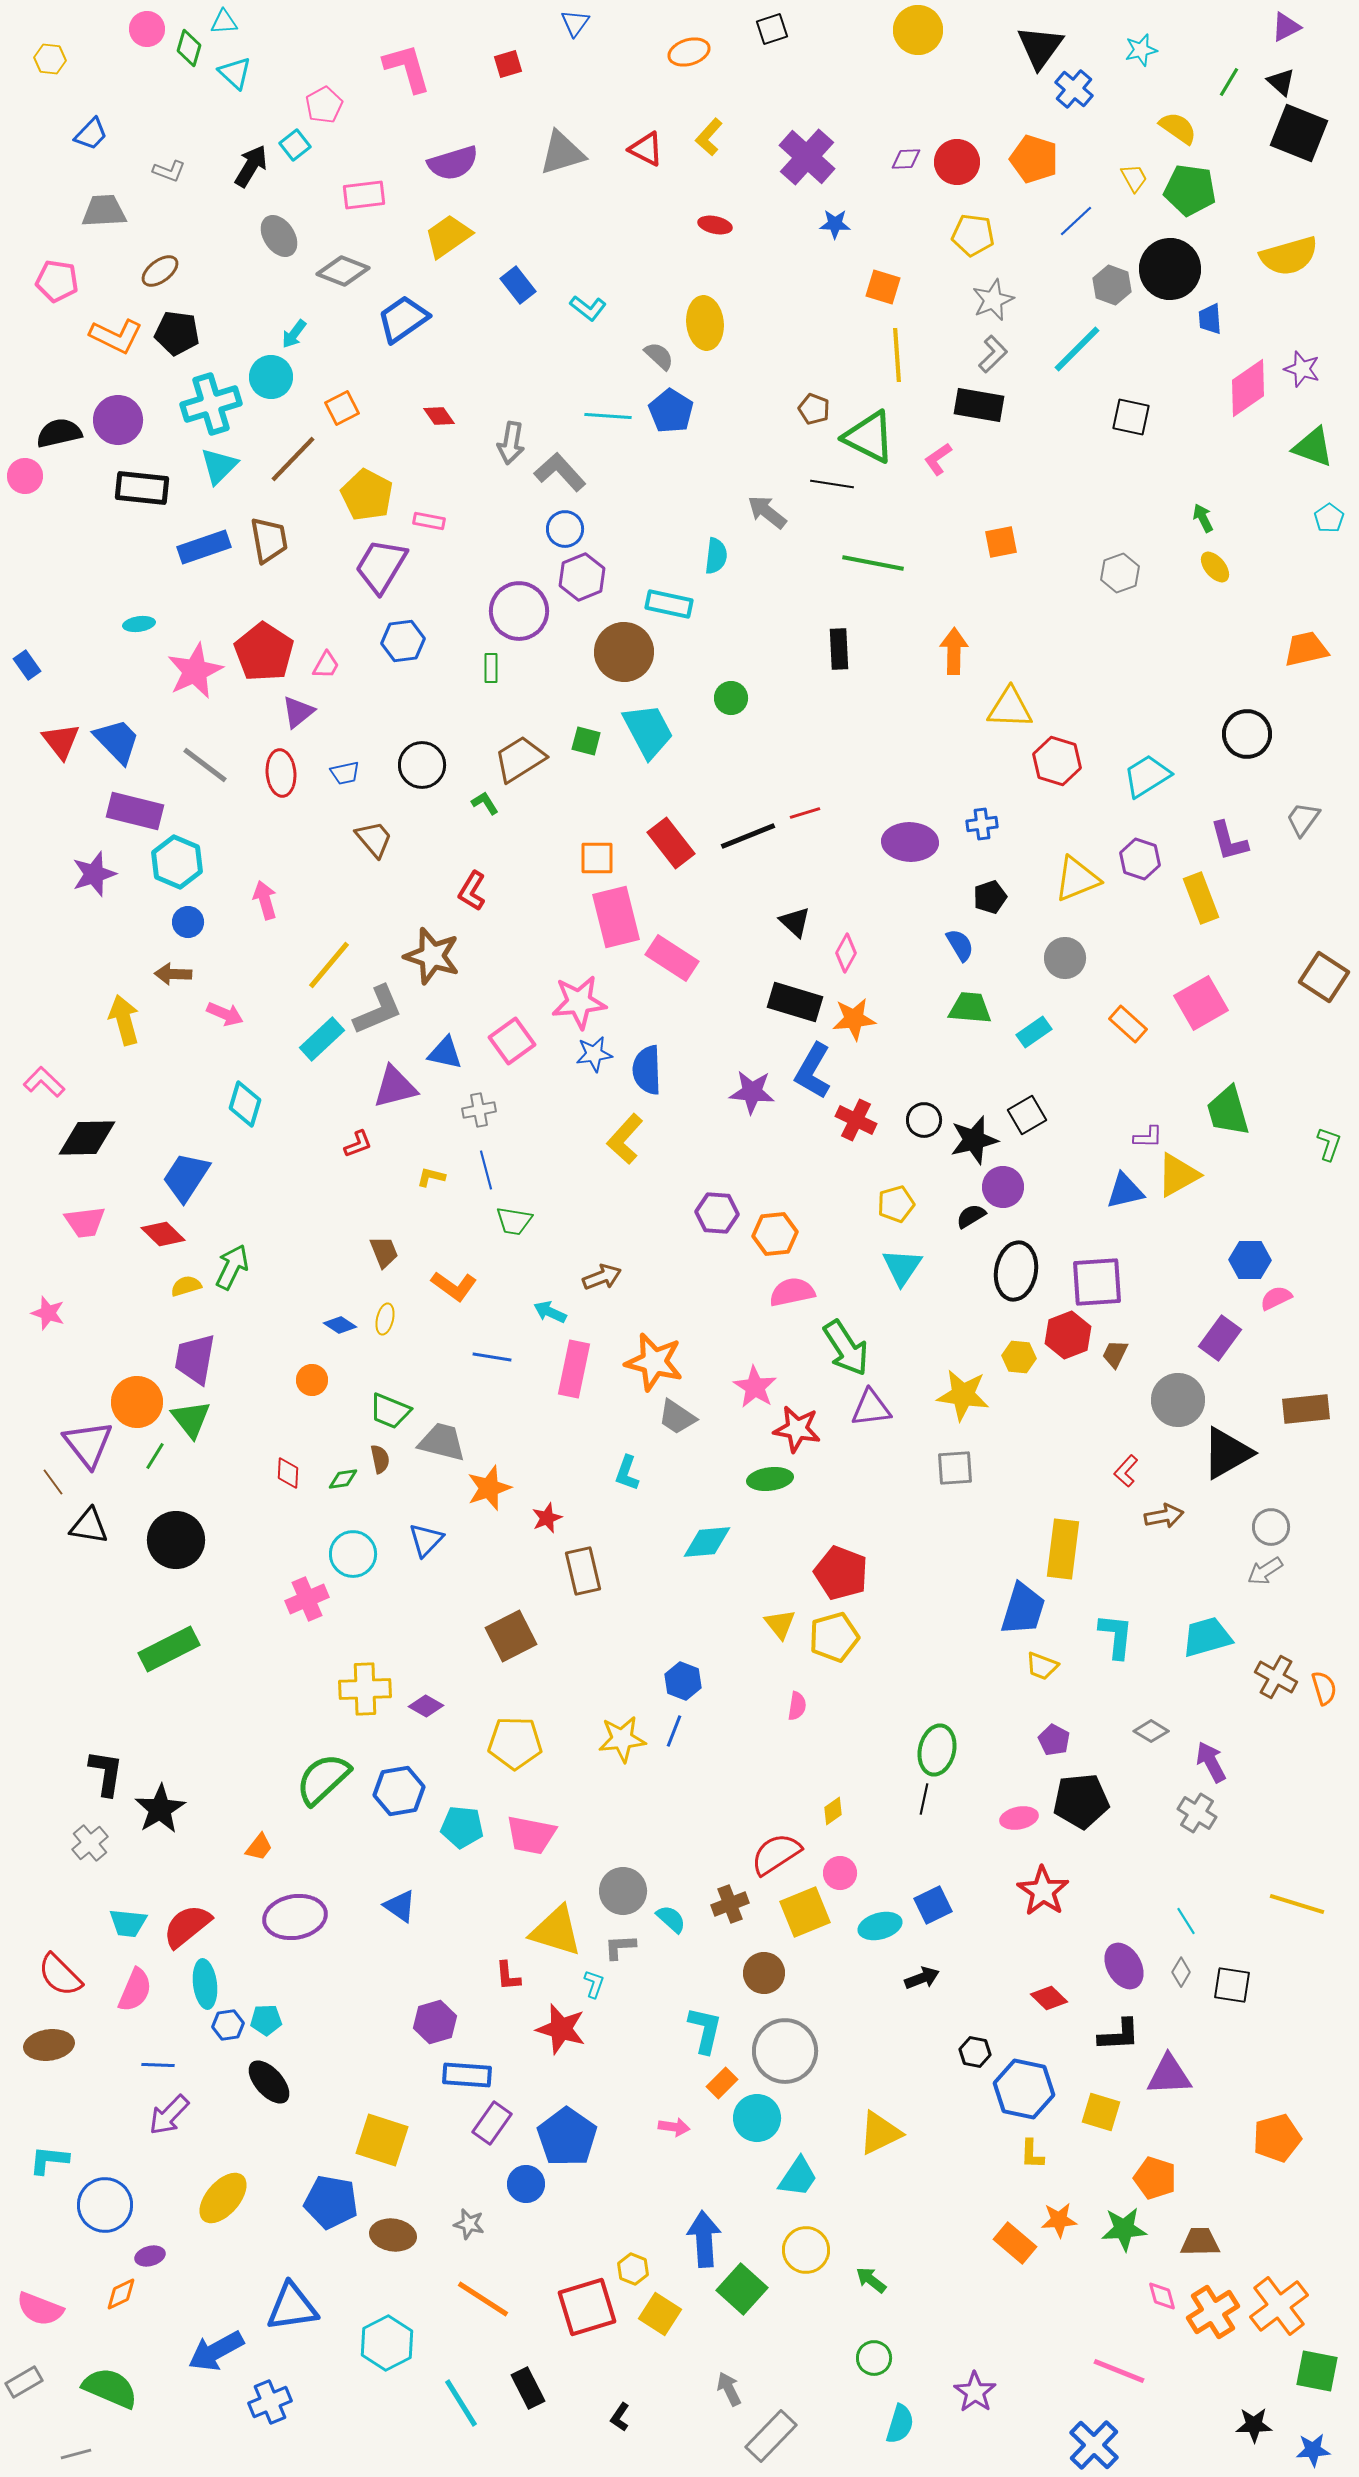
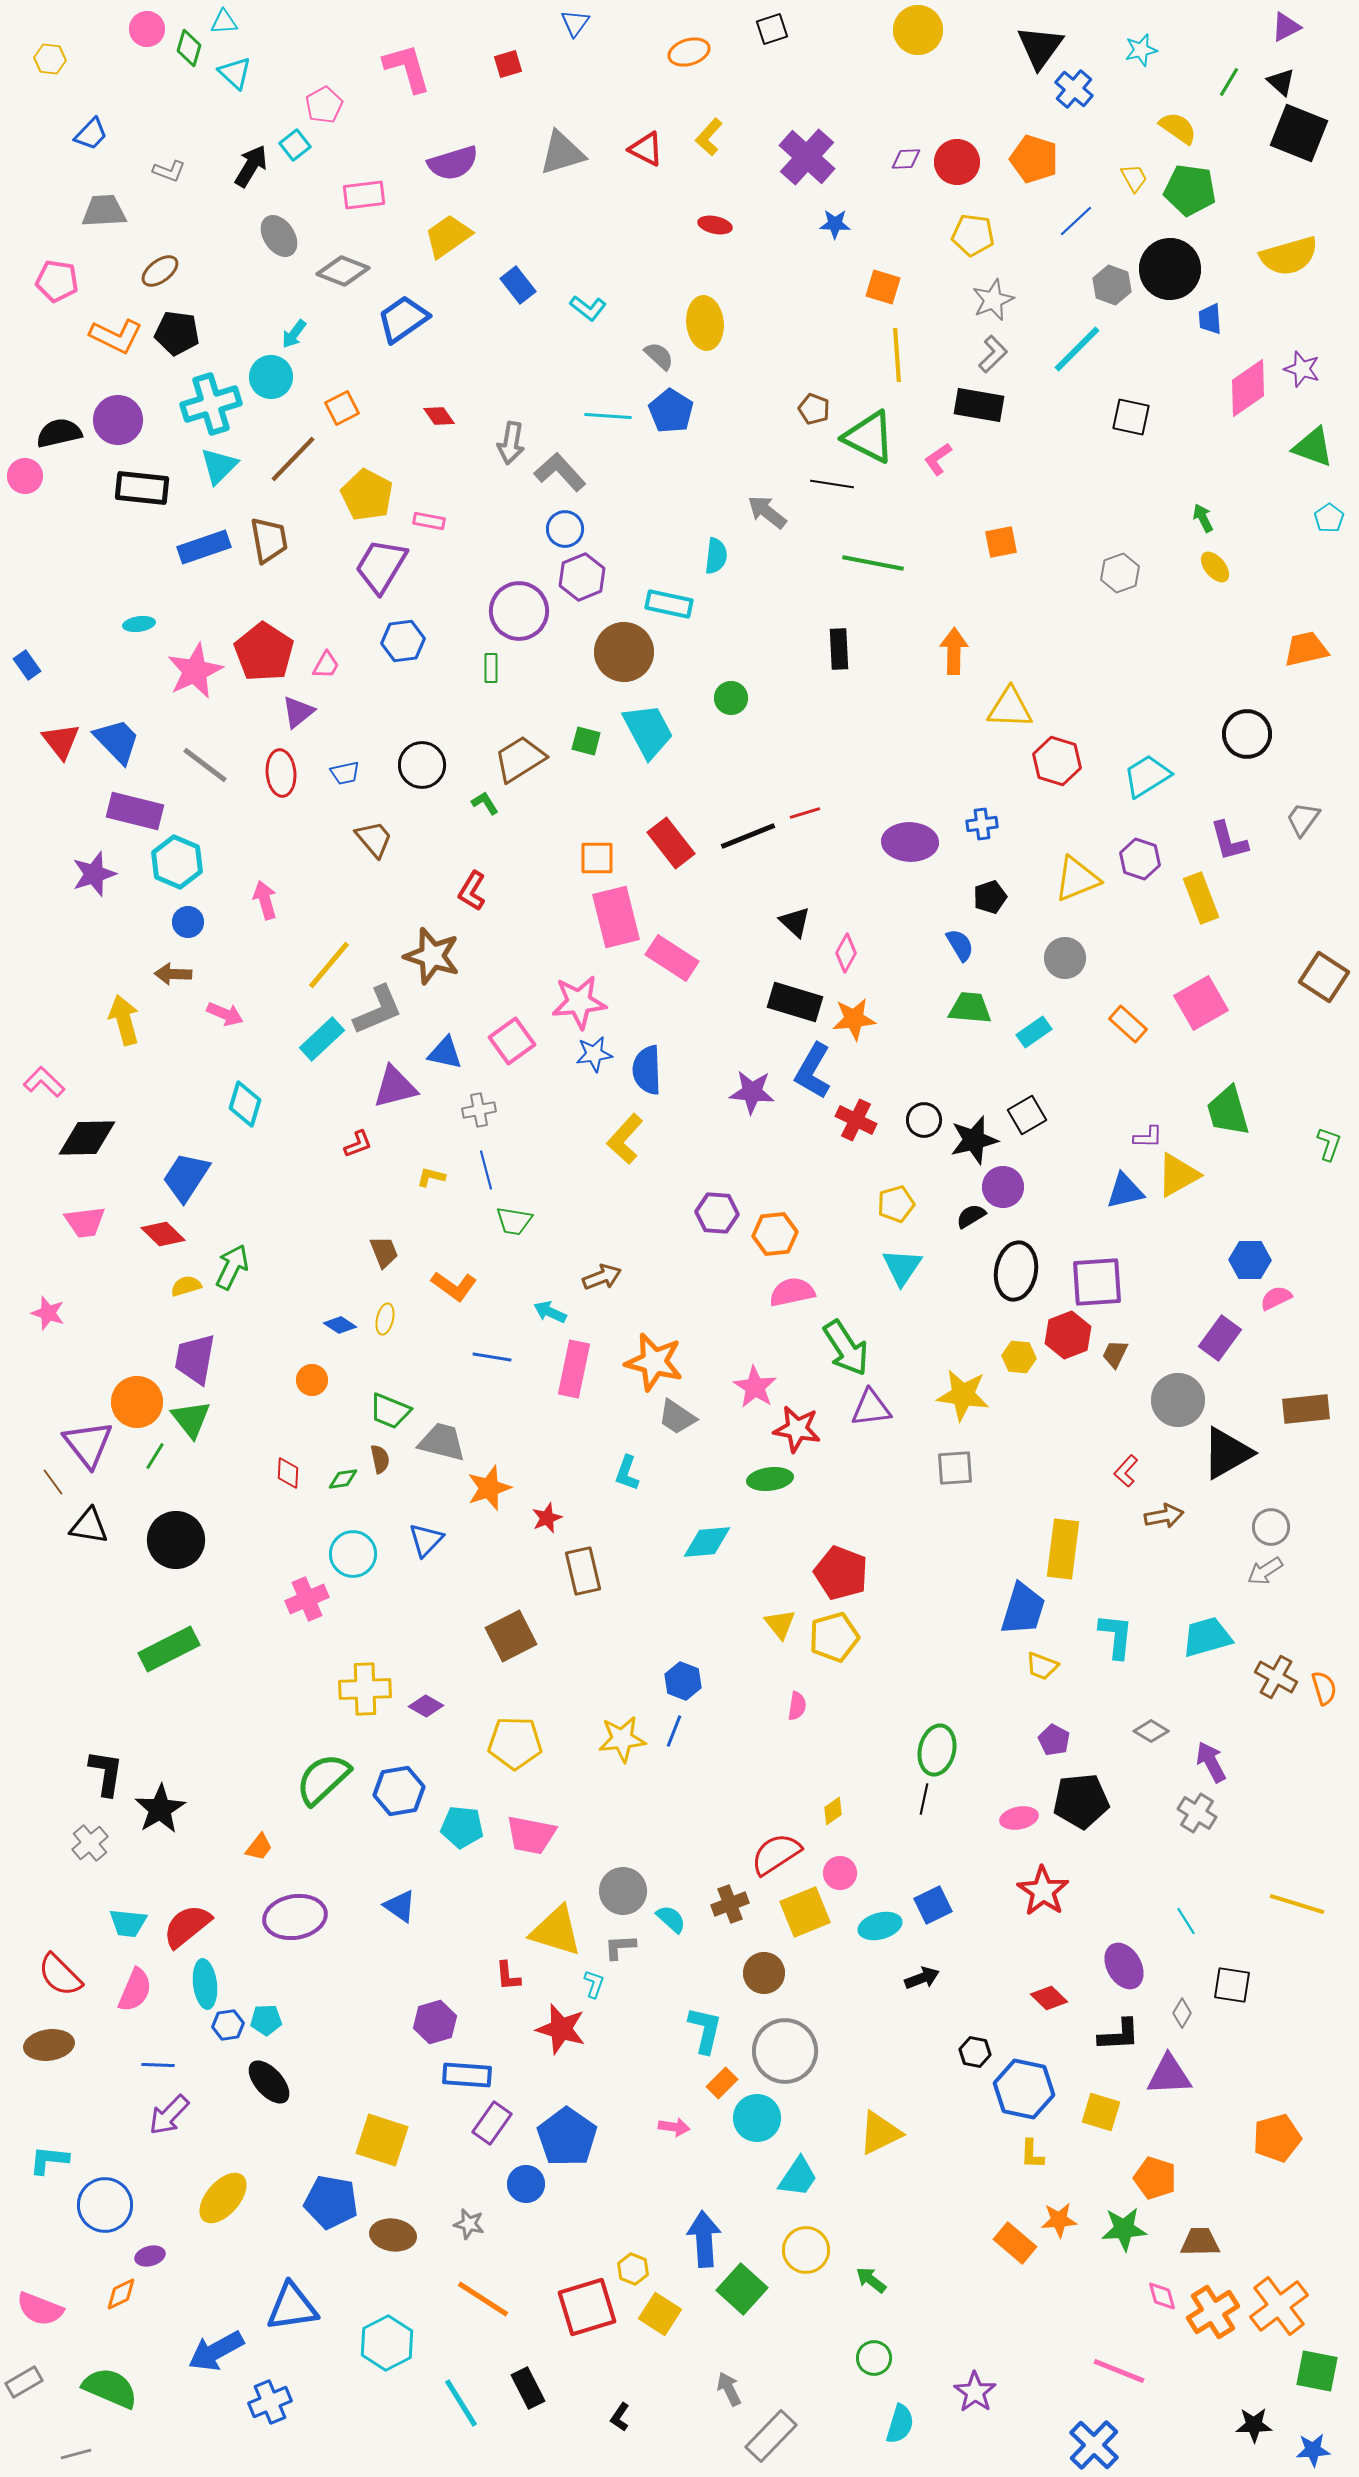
gray diamond at (1181, 1972): moved 1 px right, 41 px down
